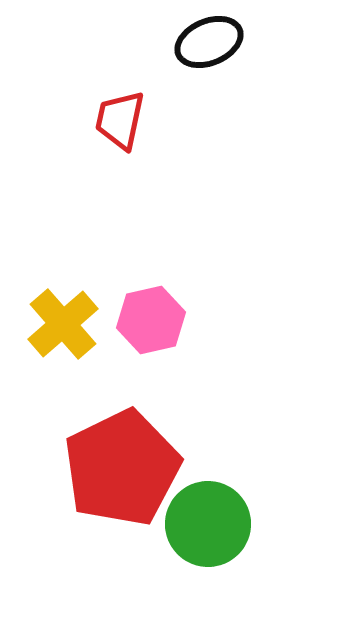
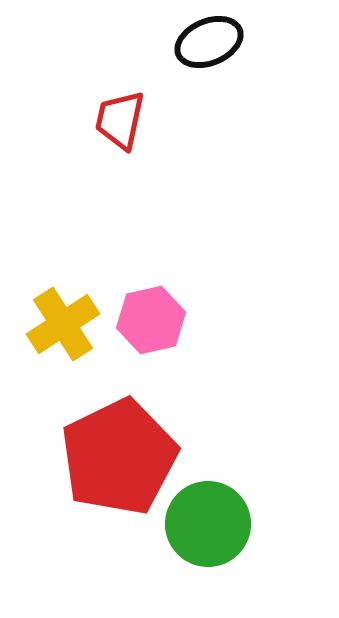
yellow cross: rotated 8 degrees clockwise
red pentagon: moved 3 px left, 11 px up
